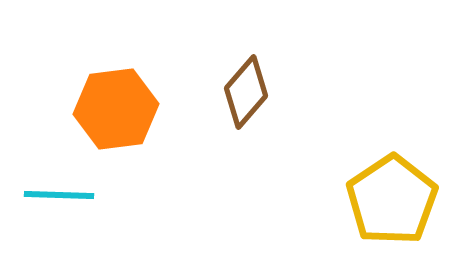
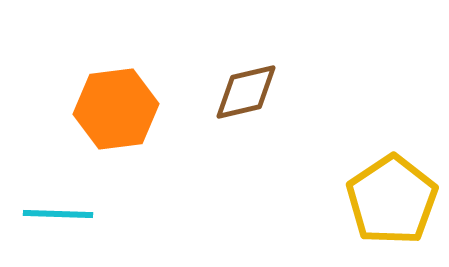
brown diamond: rotated 36 degrees clockwise
cyan line: moved 1 px left, 19 px down
